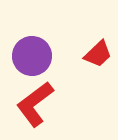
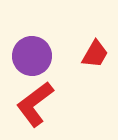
red trapezoid: moved 3 px left; rotated 16 degrees counterclockwise
